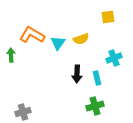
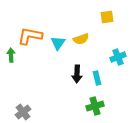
yellow square: moved 1 px left
orange L-shape: moved 2 px left, 1 px down; rotated 20 degrees counterclockwise
cyan cross: moved 4 px right, 1 px up
gray cross: rotated 21 degrees counterclockwise
